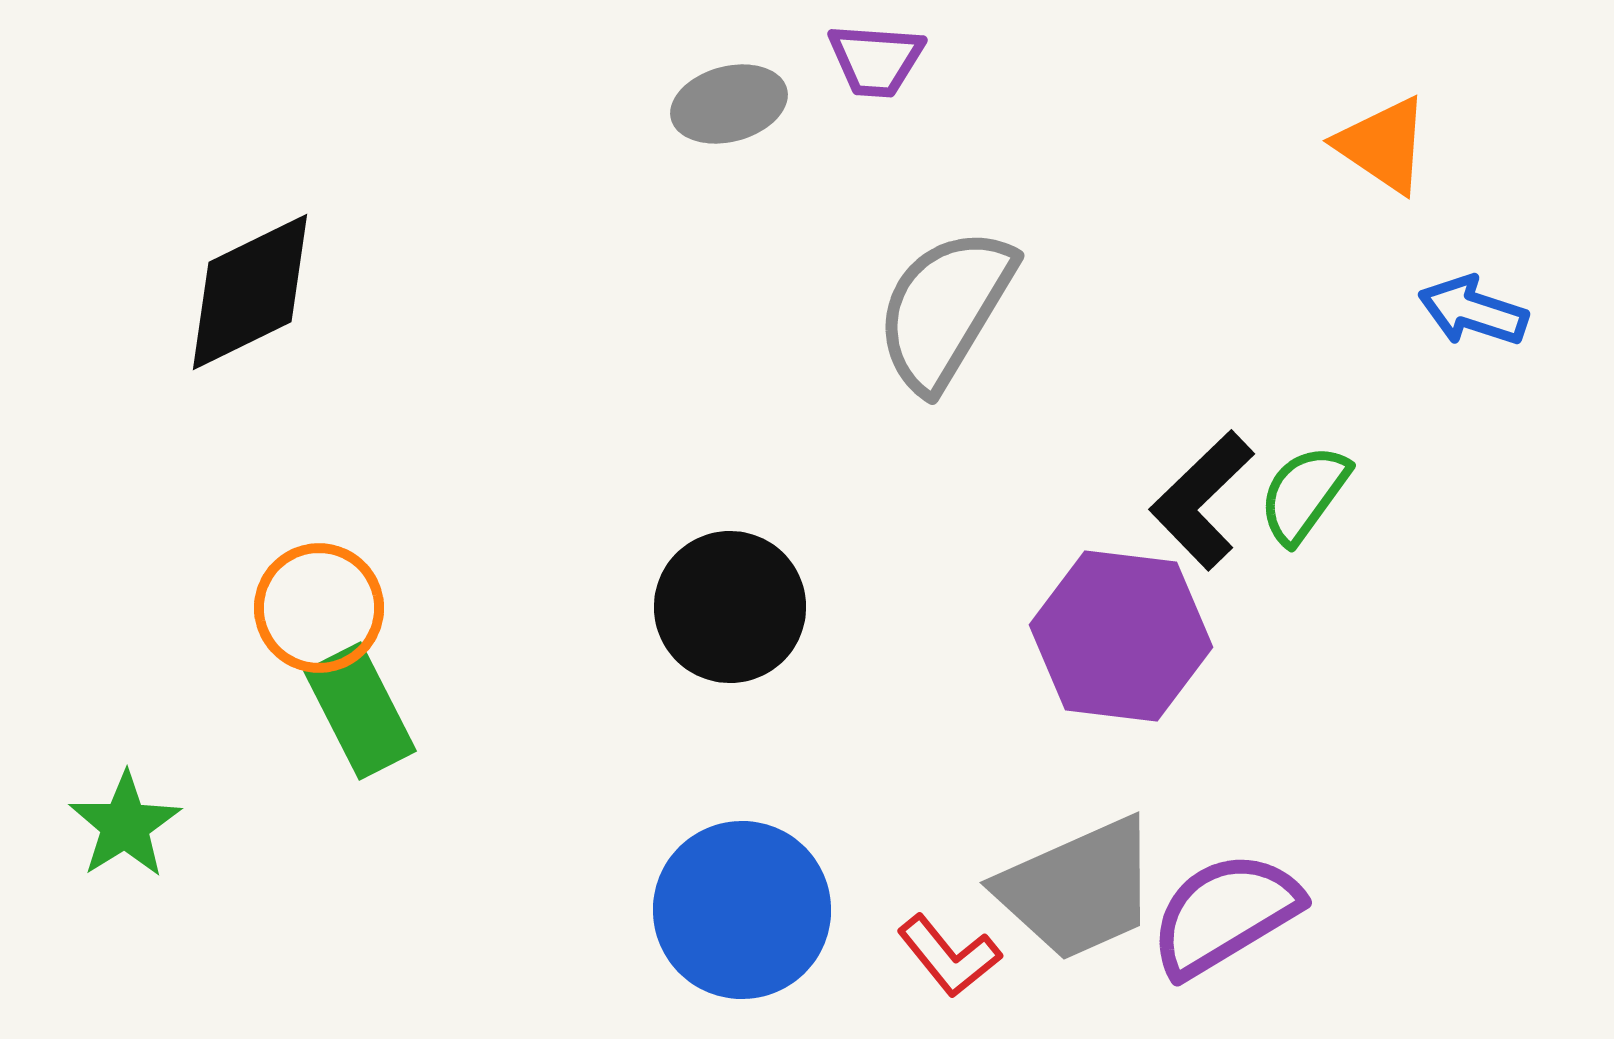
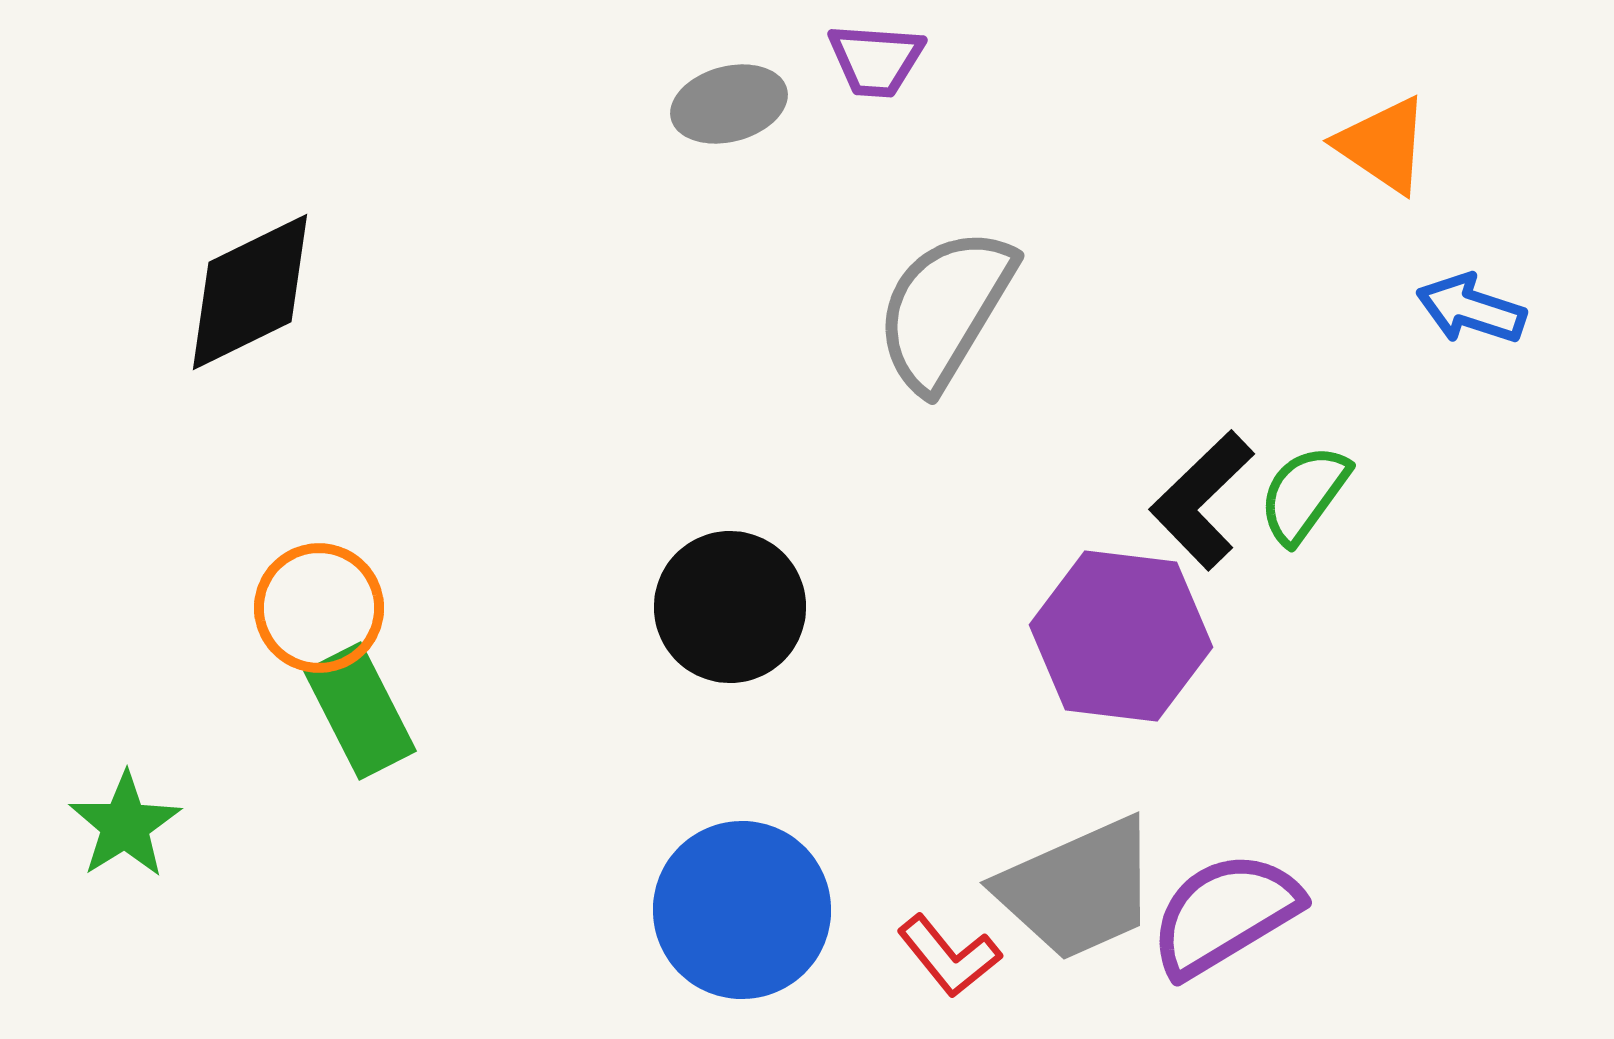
blue arrow: moved 2 px left, 2 px up
